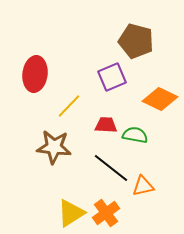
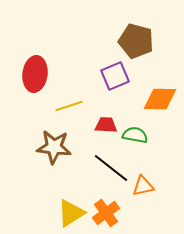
purple square: moved 3 px right, 1 px up
orange diamond: rotated 24 degrees counterclockwise
yellow line: rotated 28 degrees clockwise
